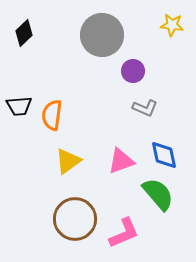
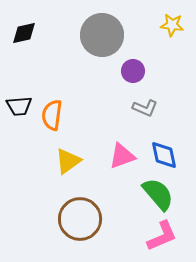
black diamond: rotated 32 degrees clockwise
pink triangle: moved 1 px right, 5 px up
brown circle: moved 5 px right
pink L-shape: moved 38 px right, 3 px down
